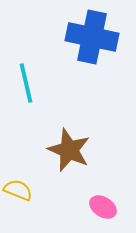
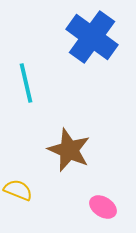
blue cross: rotated 24 degrees clockwise
